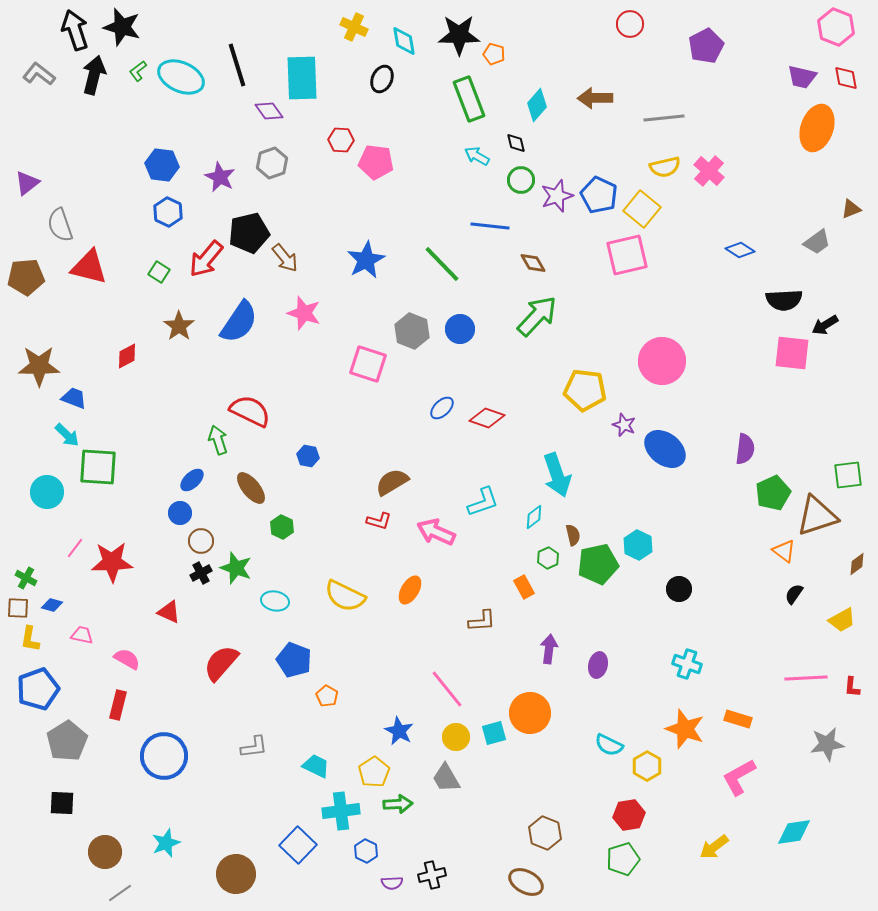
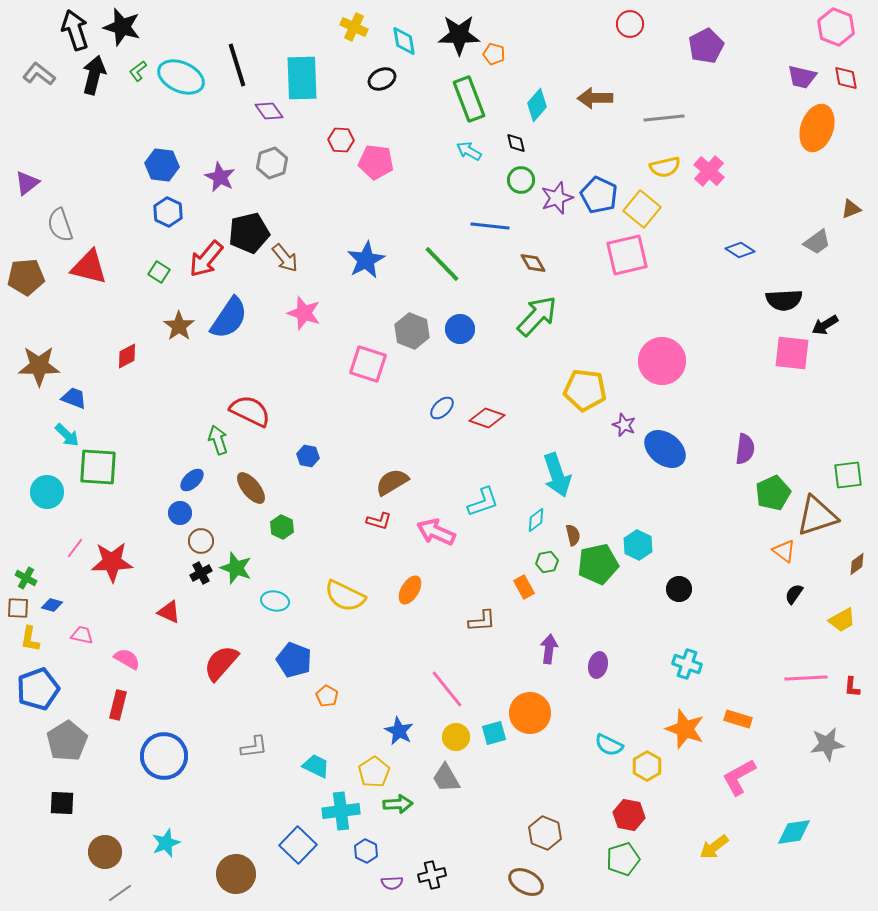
black ellipse at (382, 79): rotated 40 degrees clockwise
cyan arrow at (477, 156): moved 8 px left, 5 px up
purple star at (557, 196): moved 2 px down
blue semicircle at (239, 322): moved 10 px left, 4 px up
cyan diamond at (534, 517): moved 2 px right, 3 px down
green hexagon at (548, 558): moved 1 px left, 4 px down; rotated 15 degrees clockwise
red hexagon at (629, 815): rotated 20 degrees clockwise
